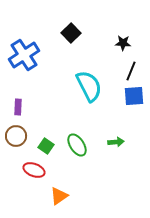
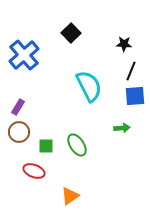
black star: moved 1 px right, 1 px down
blue cross: rotated 8 degrees counterclockwise
blue square: moved 1 px right
purple rectangle: rotated 28 degrees clockwise
brown circle: moved 3 px right, 4 px up
green arrow: moved 6 px right, 14 px up
green square: rotated 35 degrees counterclockwise
red ellipse: moved 1 px down
orange triangle: moved 11 px right
